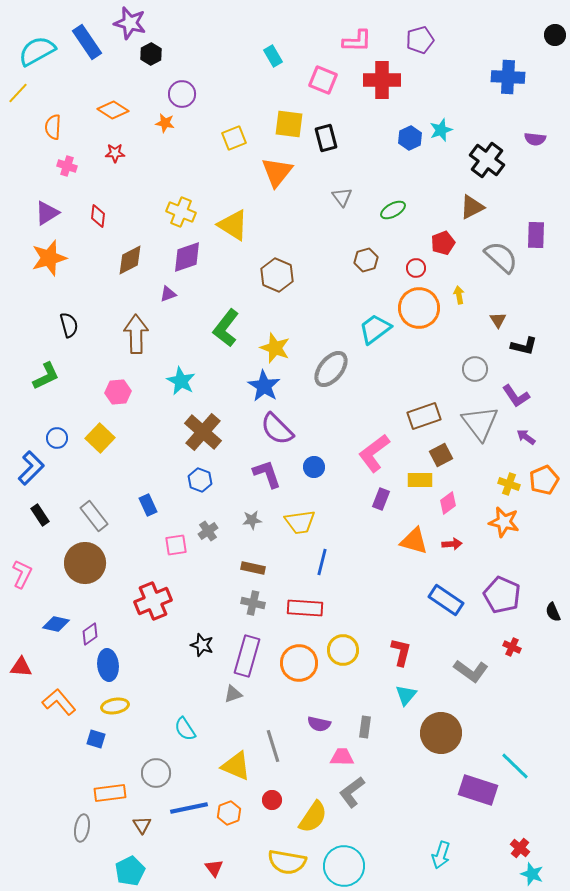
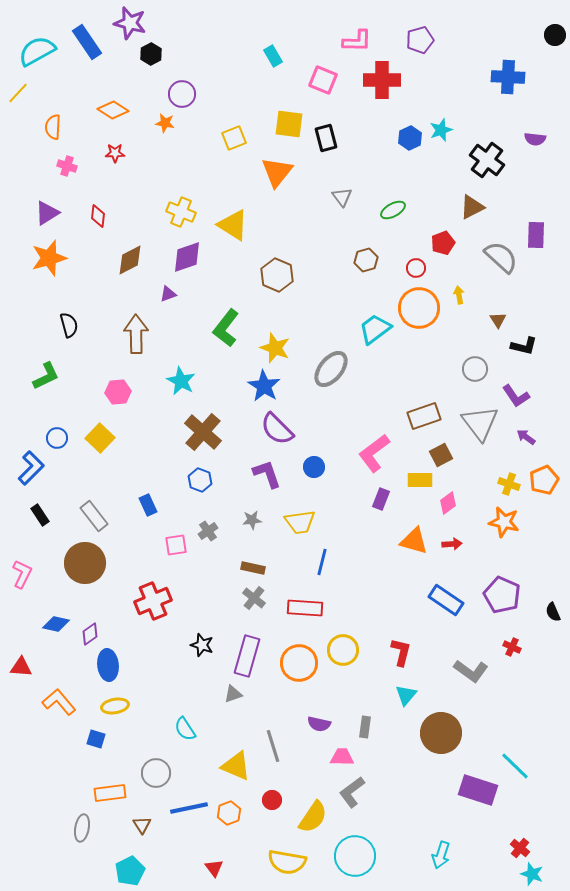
gray cross at (253, 603): moved 1 px right, 5 px up; rotated 25 degrees clockwise
cyan circle at (344, 866): moved 11 px right, 10 px up
